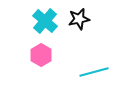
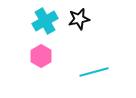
cyan cross: rotated 20 degrees clockwise
pink hexagon: moved 1 px down
